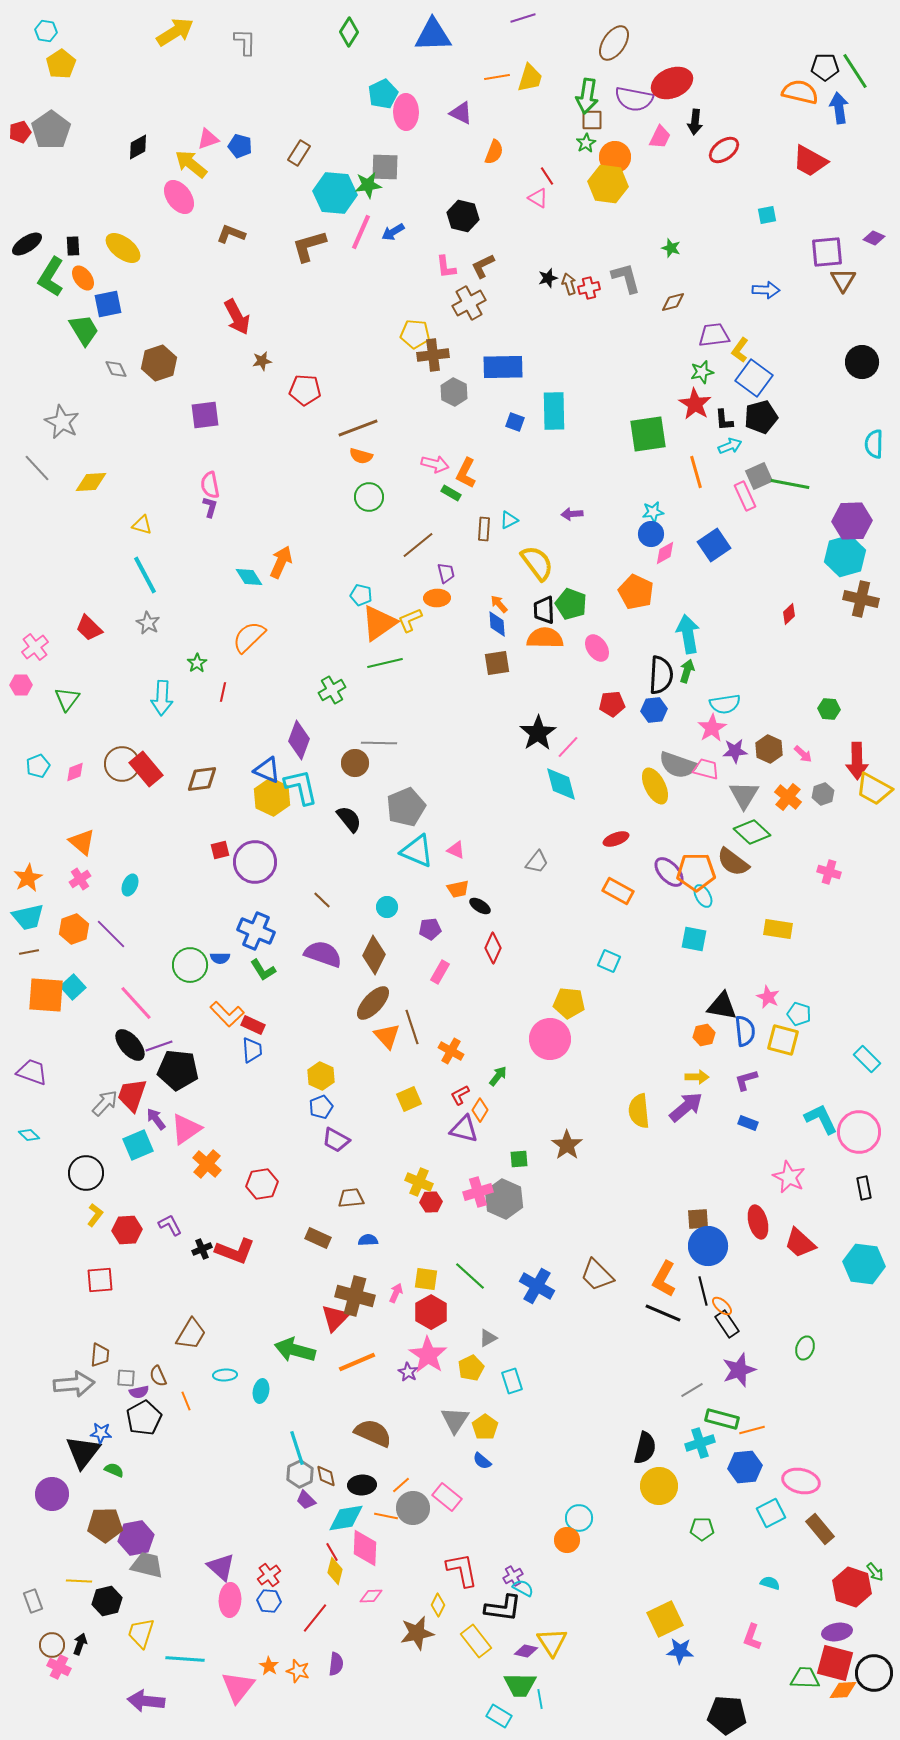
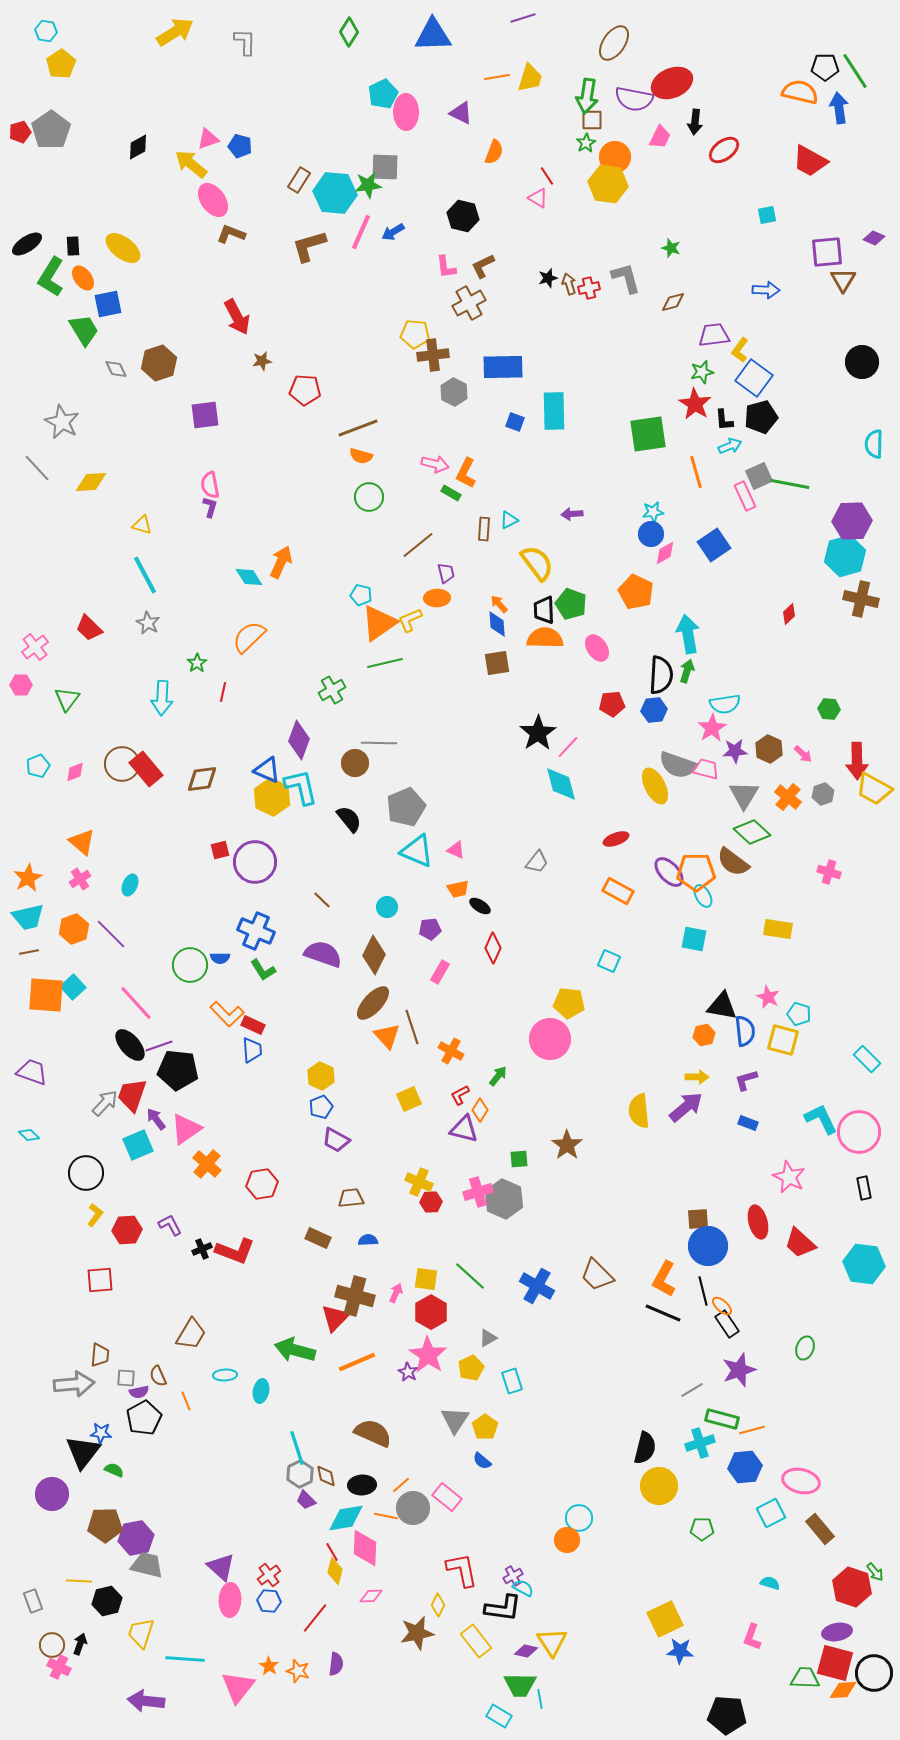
brown rectangle at (299, 153): moved 27 px down
pink ellipse at (179, 197): moved 34 px right, 3 px down
